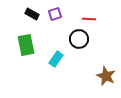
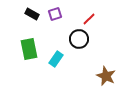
red line: rotated 48 degrees counterclockwise
green rectangle: moved 3 px right, 4 px down
